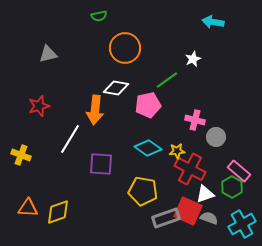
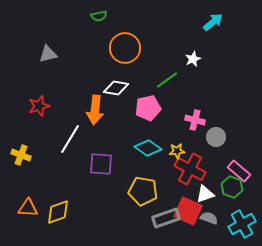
cyan arrow: rotated 130 degrees clockwise
pink pentagon: moved 3 px down
green hexagon: rotated 10 degrees counterclockwise
